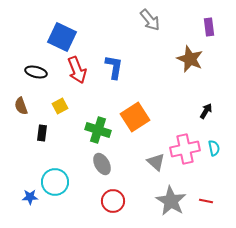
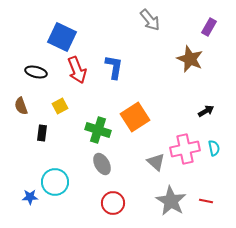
purple rectangle: rotated 36 degrees clockwise
black arrow: rotated 28 degrees clockwise
red circle: moved 2 px down
